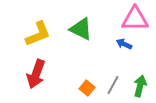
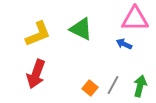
orange square: moved 3 px right
